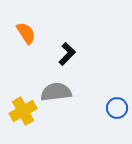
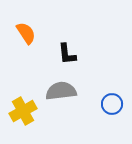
black L-shape: rotated 130 degrees clockwise
gray semicircle: moved 5 px right, 1 px up
blue circle: moved 5 px left, 4 px up
